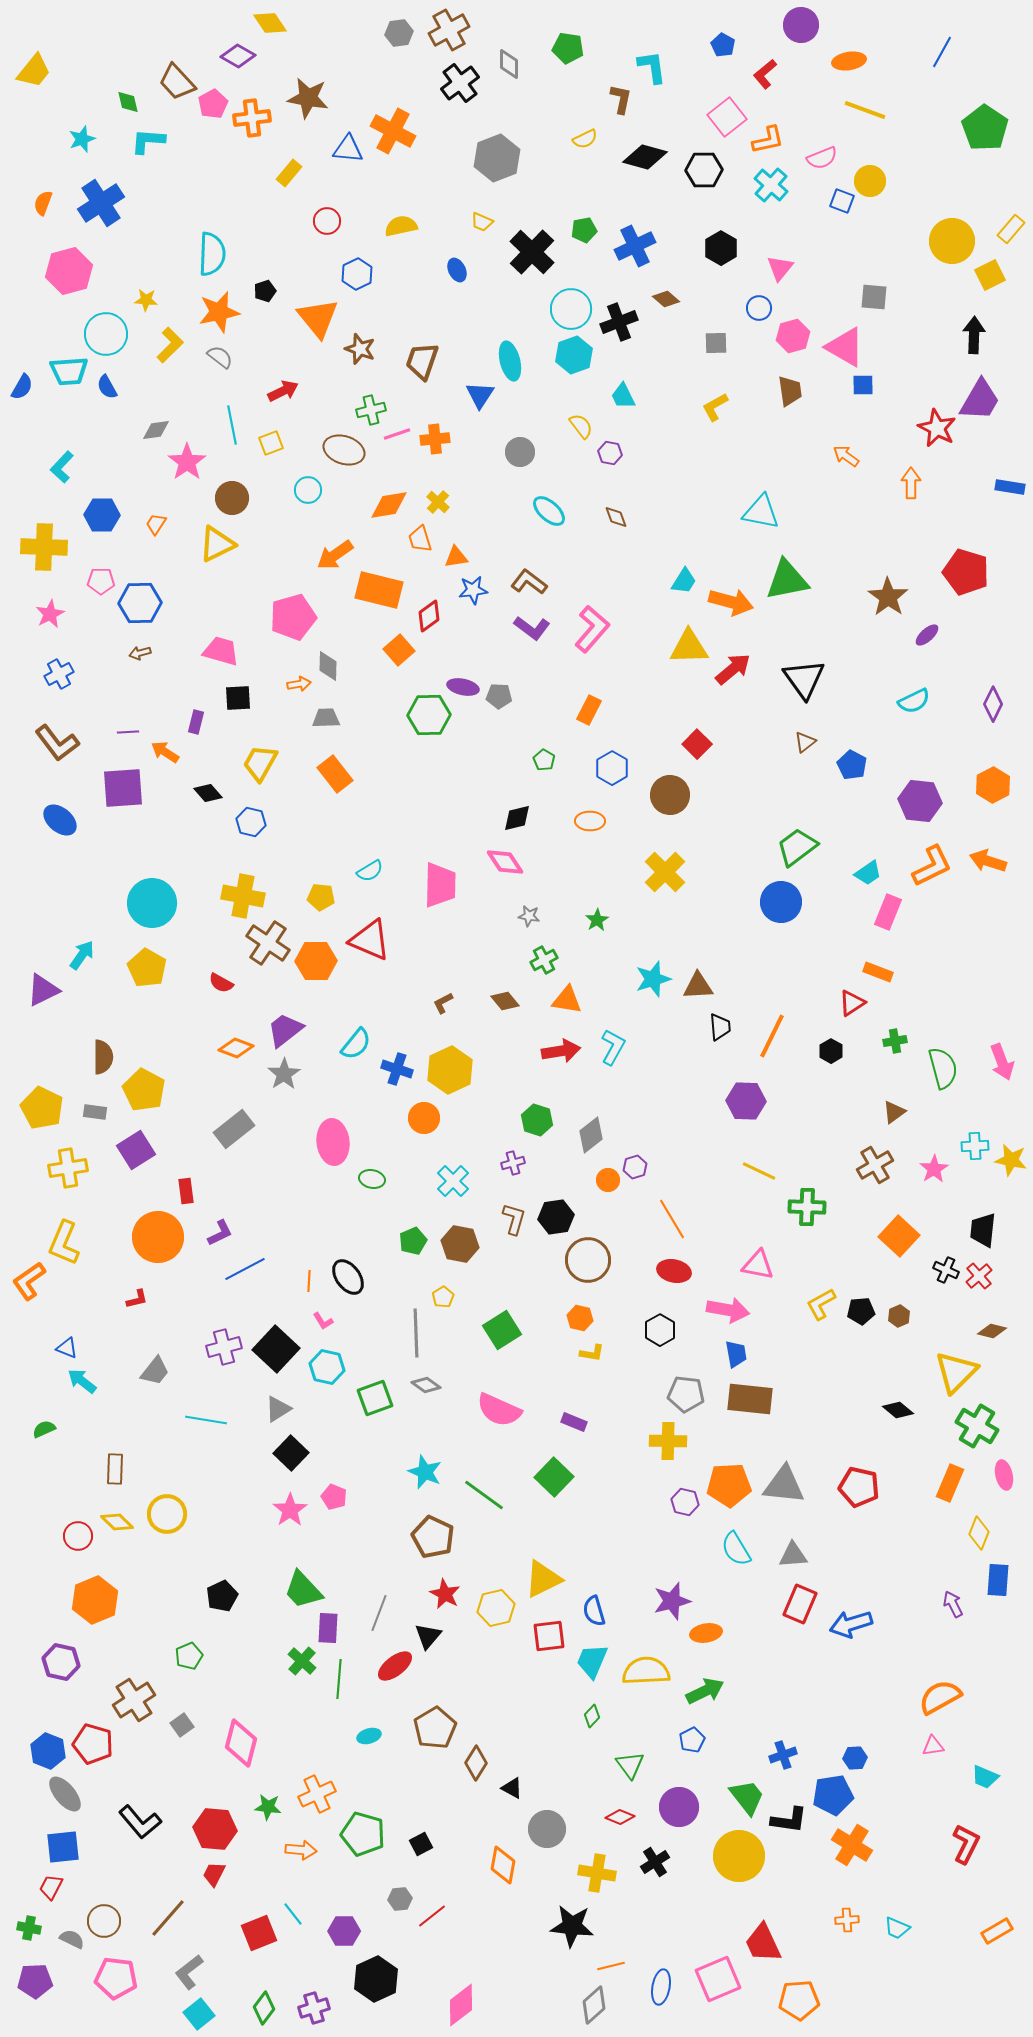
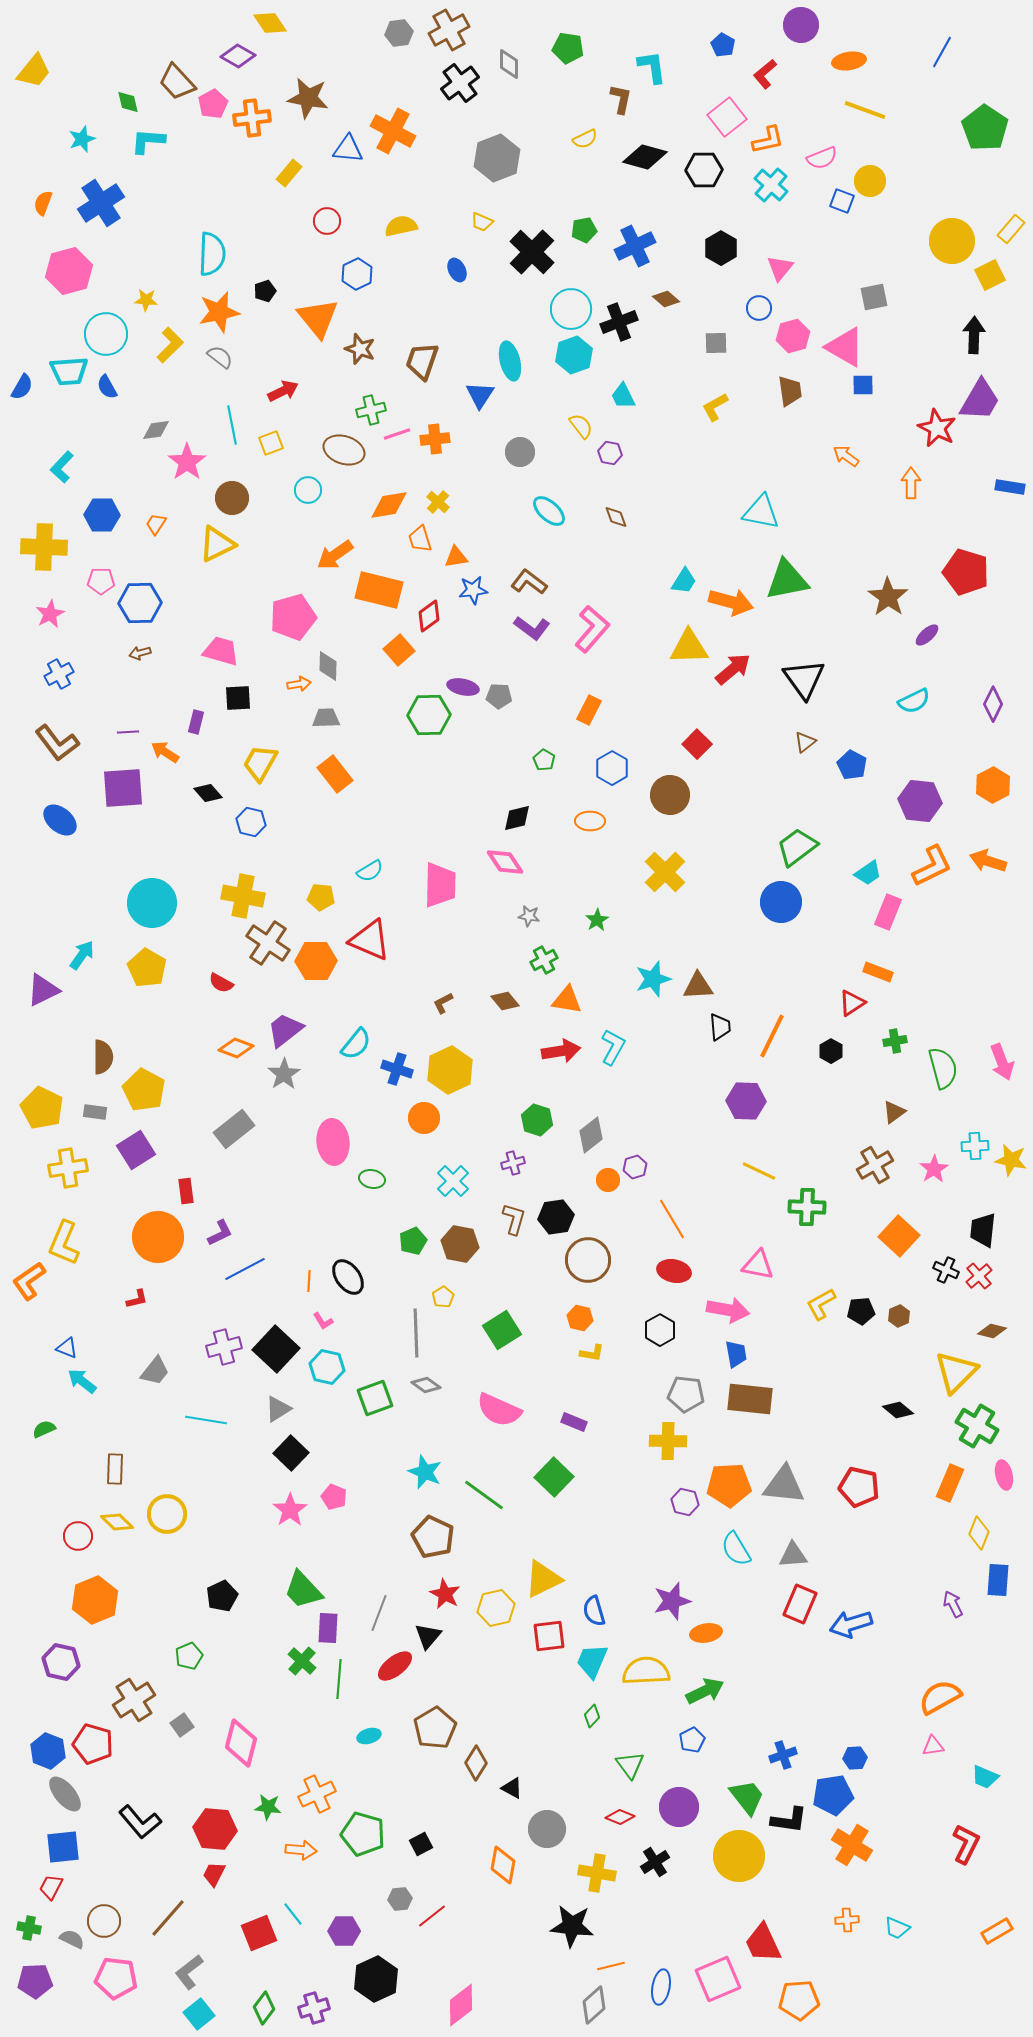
gray square at (874, 297): rotated 16 degrees counterclockwise
